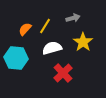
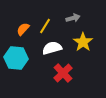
orange semicircle: moved 2 px left
